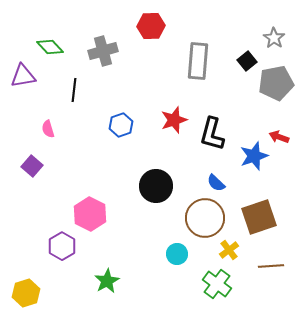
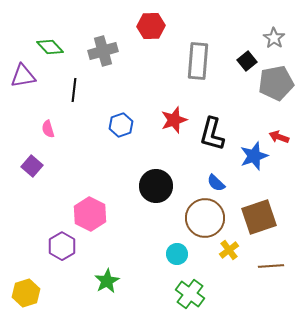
green cross: moved 27 px left, 10 px down
